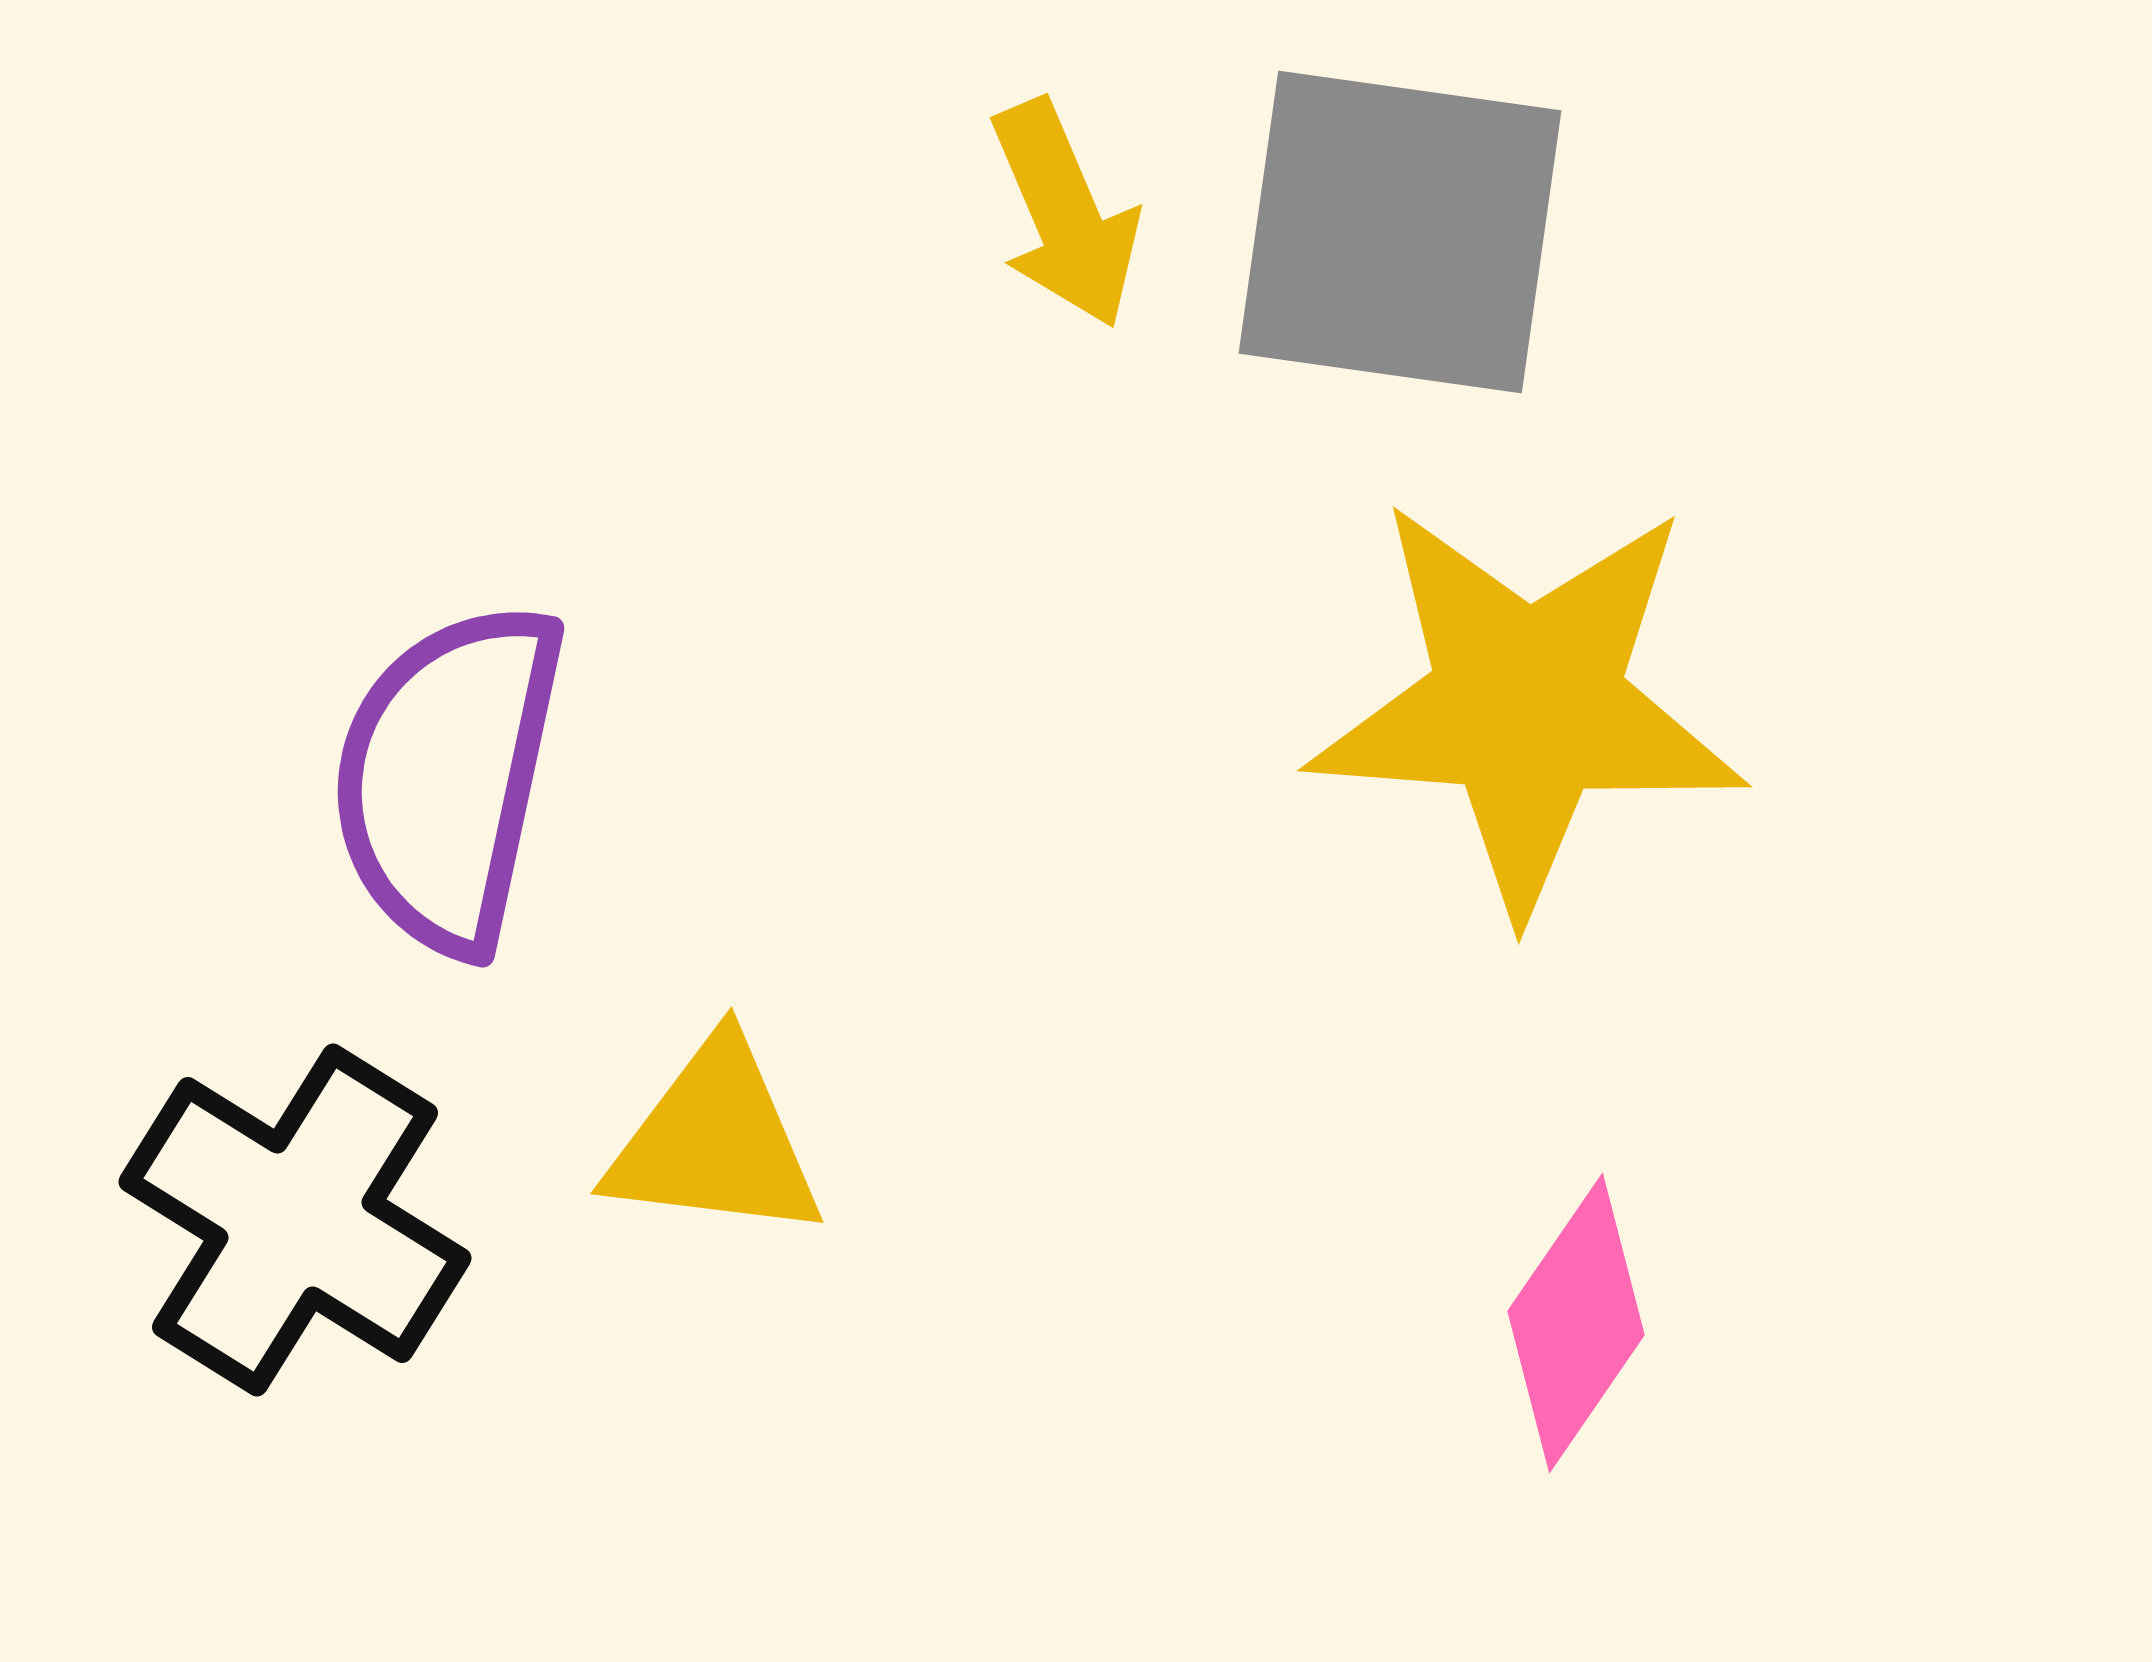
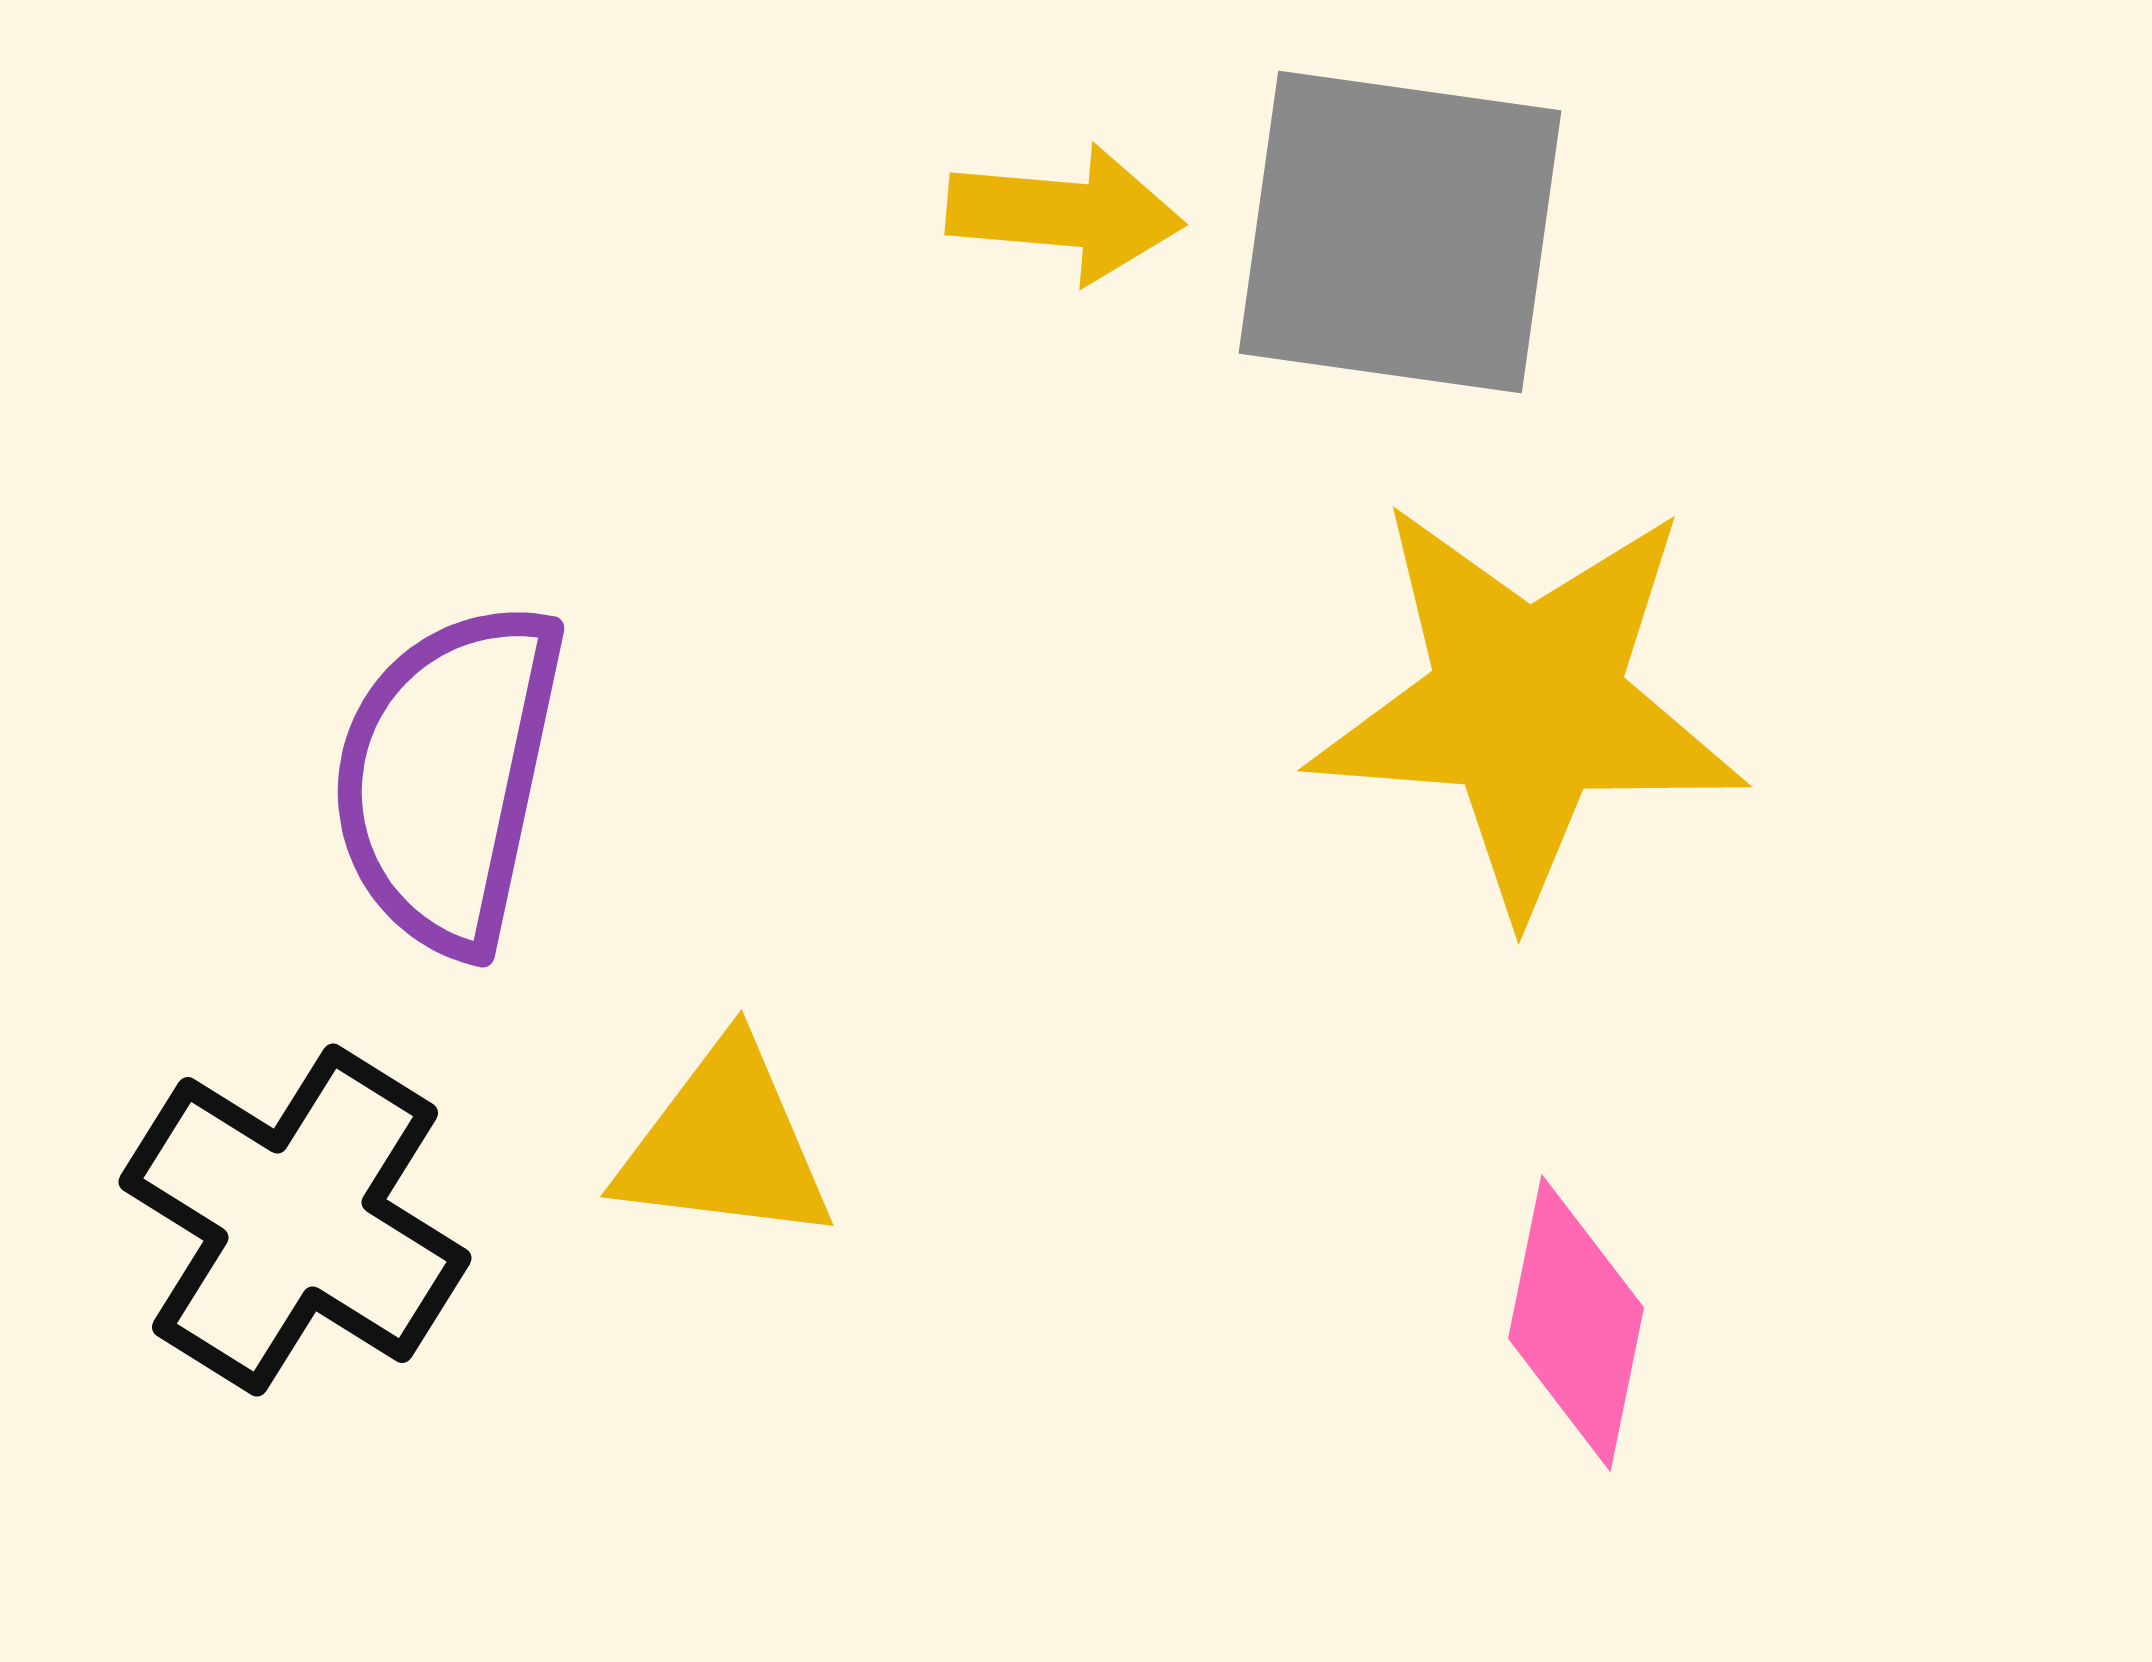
yellow arrow: rotated 62 degrees counterclockwise
yellow triangle: moved 10 px right, 3 px down
pink diamond: rotated 23 degrees counterclockwise
